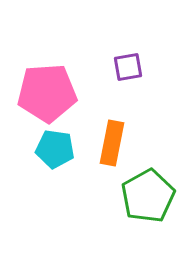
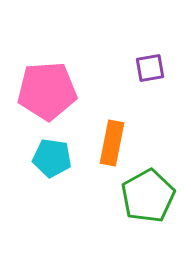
purple square: moved 22 px right, 1 px down
pink pentagon: moved 2 px up
cyan pentagon: moved 3 px left, 9 px down
